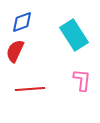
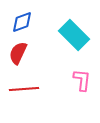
cyan rectangle: rotated 12 degrees counterclockwise
red semicircle: moved 3 px right, 2 px down
red line: moved 6 px left
